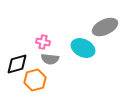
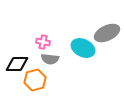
gray ellipse: moved 2 px right, 6 px down
black diamond: rotated 15 degrees clockwise
